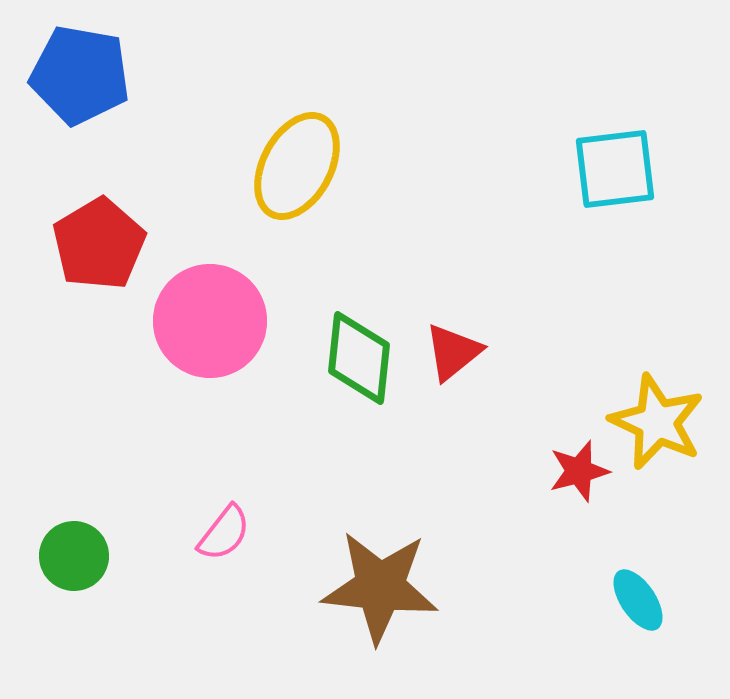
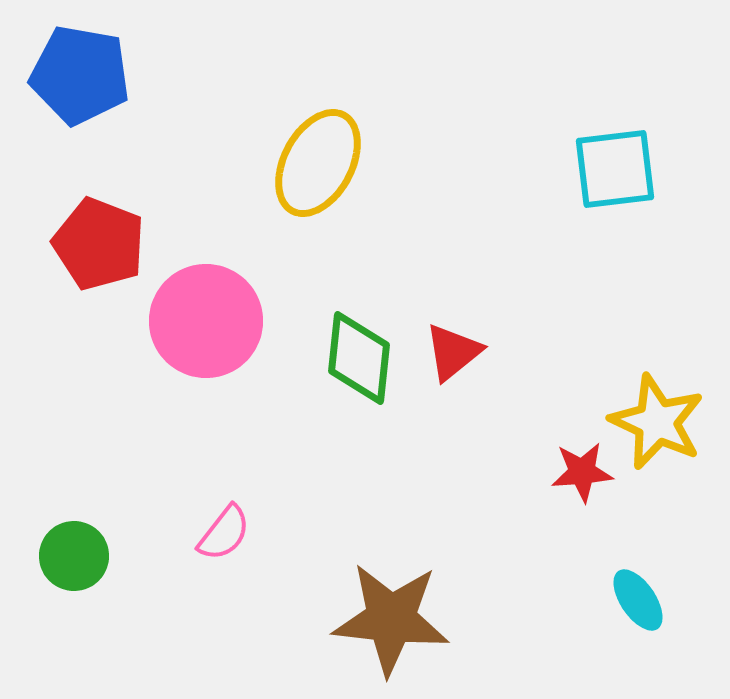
yellow ellipse: moved 21 px right, 3 px up
red pentagon: rotated 20 degrees counterclockwise
pink circle: moved 4 px left
red star: moved 3 px right, 1 px down; rotated 10 degrees clockwise
brown star: moved 11 px right, 32 px down
